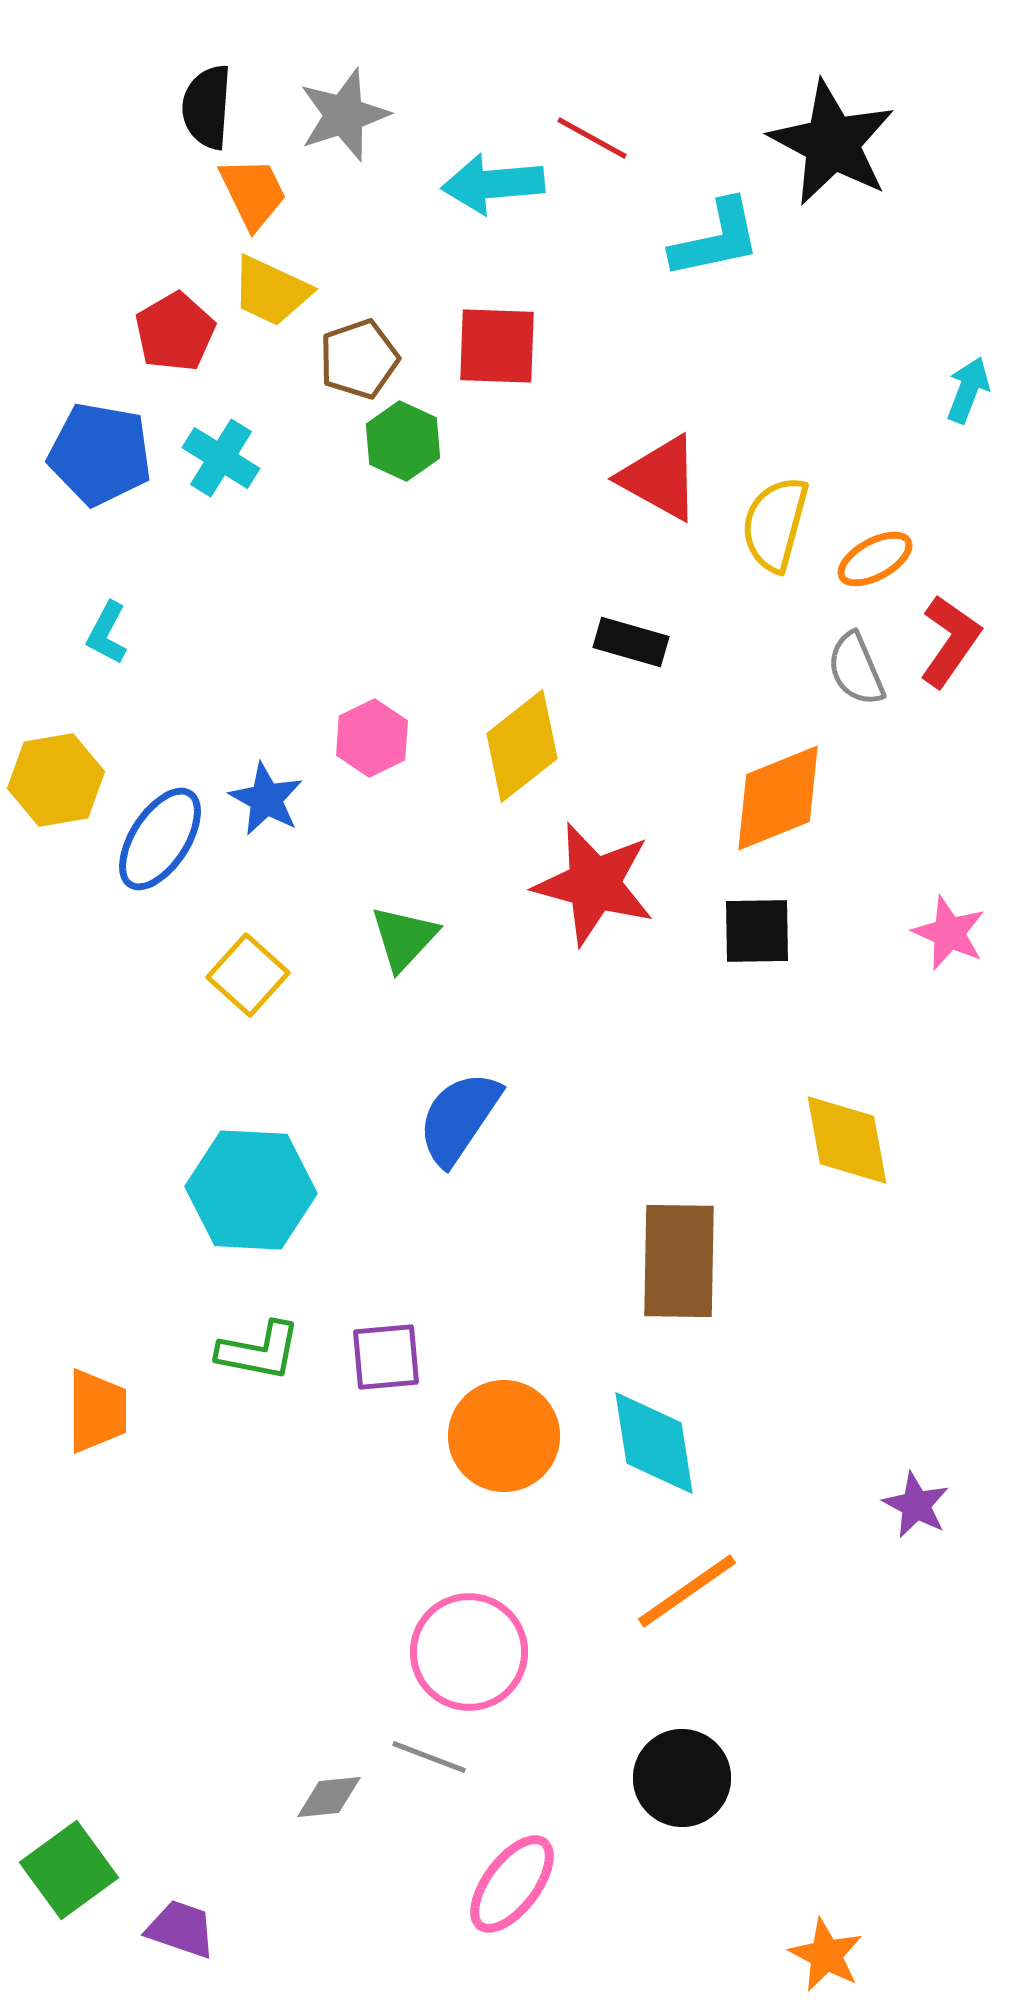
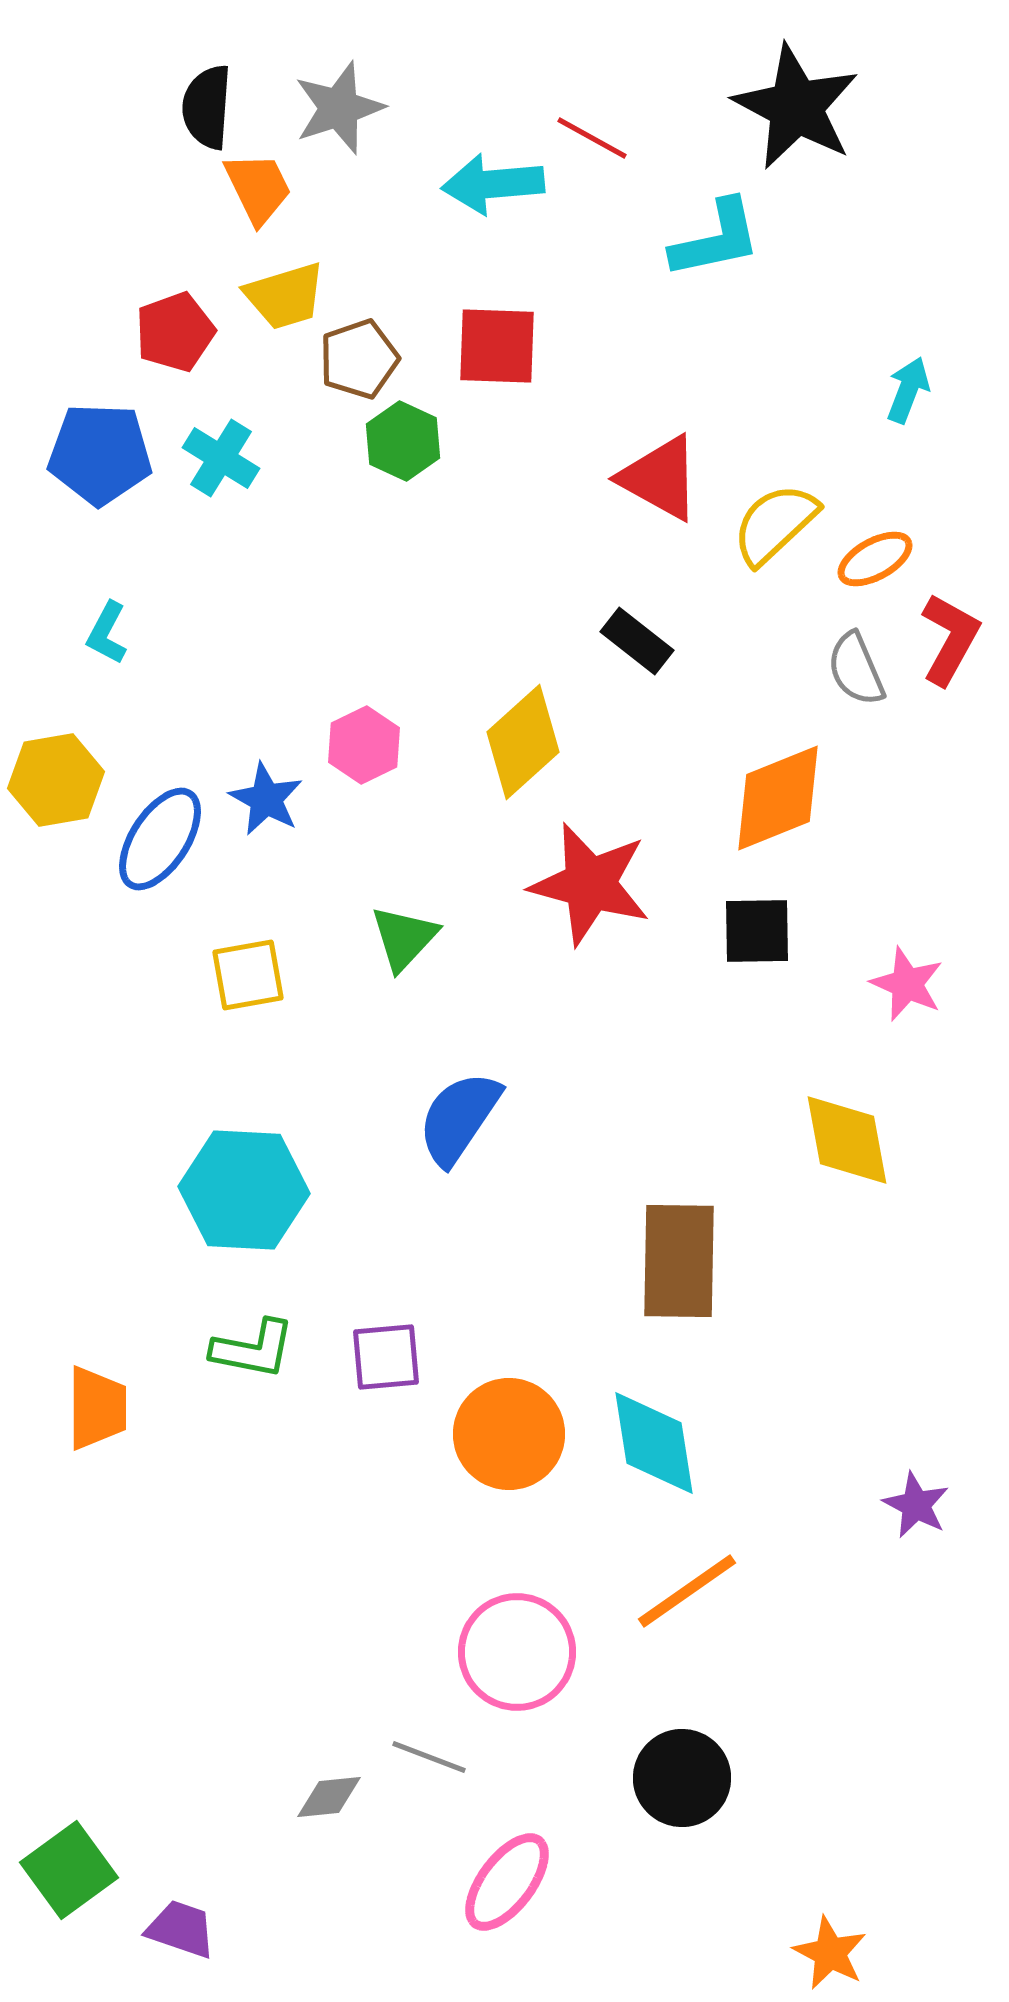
gray star at (344, 115): moved 5 px left, 7 px up
black star at (832, 143): moved 36 px left, 36 px up
orange trapezoid at (253, 193): moved 5 px right, 5 px up
yellow trapezoid at (271, 291): moved 14 px right, 5 px down; rotated 42 degrees counterclockwise
red pentagon at (175, 332): rotated 10 degrees clockwise
cyan arrow at (968, 390): moved 60 px left
blue pentagon at (100, 454): rotated 8 degrees counterclockwise
yellow semicircle at (775, 524): rotated 32 degrees clockwise
red L-shape at (950, 641): moved 2 px up; rotated 6 degrees counterclockwise
black rectangle at (631, 642): moved 6 px right, 1 px up; rotated 22 degrees clockwise
pink hexagon at (372, 738): moved 8 px left, 7 px down
yellow diamond at (522, 746): moved 1 px right, 4 px up; rotated 4 degrees counterclockwise
red star at (594, 884): moved 4 px left
pink star at (949, 933): moved 42 px left, 51 px down
yellow square at (248, 975): rotated 38 degrees clockwise
cyan hexagon at (251, 1190): moved 7 px left
green L-shape at (259, 1351): moved 6 px left, 2 px up
orange trapezoid at (97, 1411): moved 3 px up
orange circle at (504, 1436): moved 5 px right, 2 px up
pink circle at (469, 1652): moved 48 px right
pink ellipse at (512, 1884): moved 5 px left, 2 px up
orange star at (826, 1955): moved 4 px right, 2 px up
